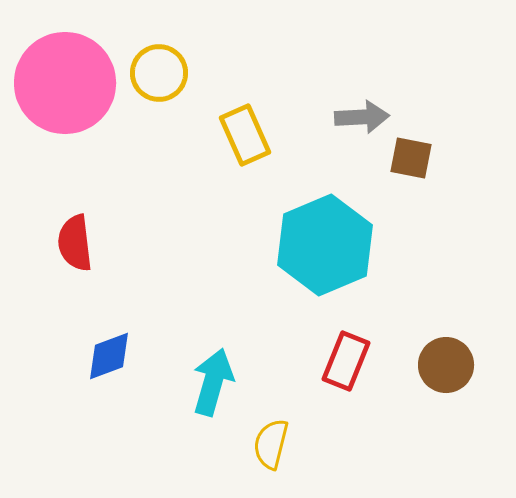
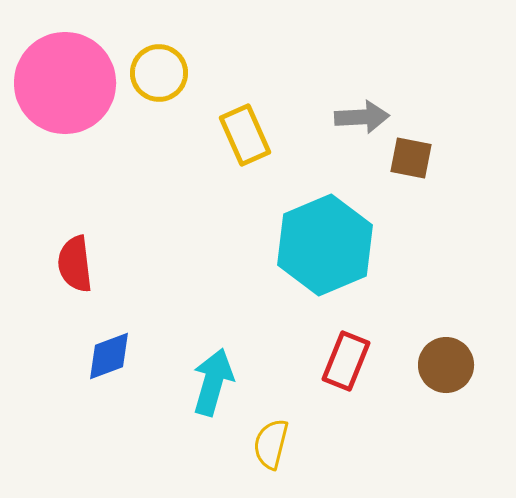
red semicircle: moved 21 px down
